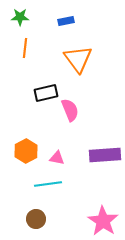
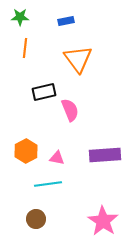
black rectangle: moved 2 px left, 1 px up
